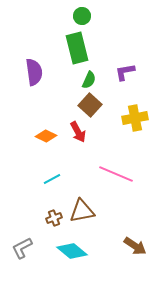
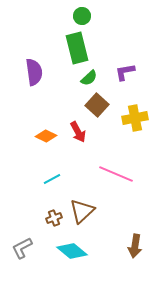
green semicircle: moved 2 px up; rotated 24 degrees clockwise
brown square: moved 7 px right
brown triangle: rotated 32 degrees counterclockwise
brown arrow: rotated 65 degrees clockwise
